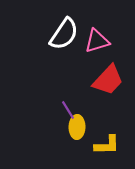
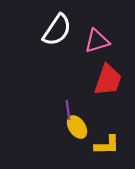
white semicircle: moved 7 px left, 4 px up
red trapezoid: rotated 24 degrees counterclockwise
purple line: rotated 24 degrees clockwise
yellow ellipse: rotated 35 degrees counterclockwise
